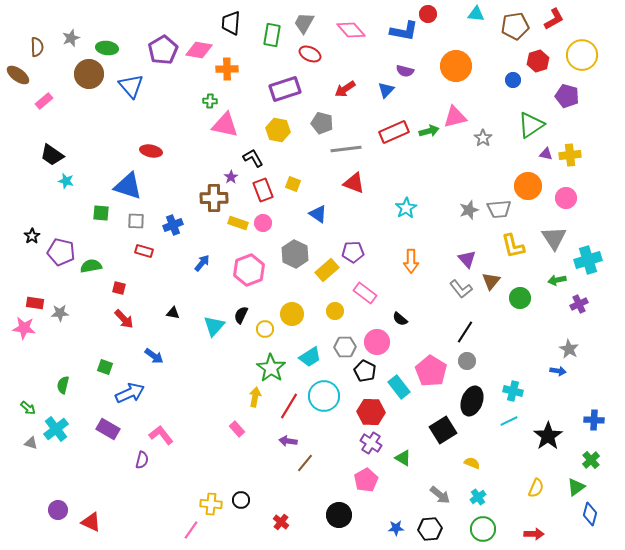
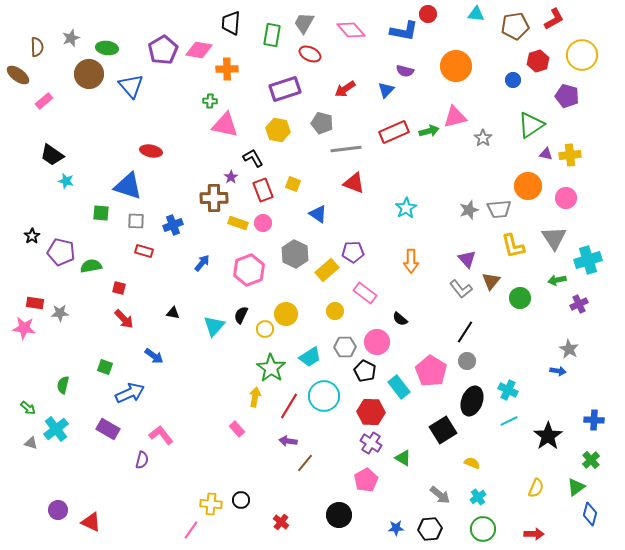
yellow circle at (292, 314): moved 6 px left
cyan cross at (513, 391): moved 5 px left, 1 px up; rotated 12 degrees clockwise
